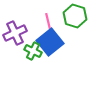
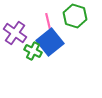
purple cross: rotated 30 degrees counterclockwise
